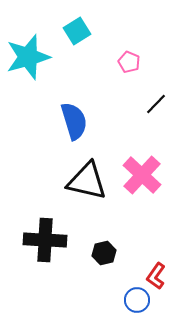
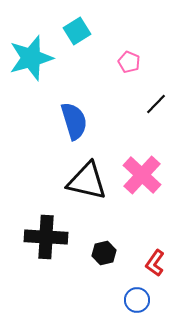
cyan star: moved 3 px right, 1 px down
black cross: moved 1 px right, 3 px up
red L-shape: moved 1 px left, 13 px up
